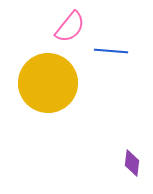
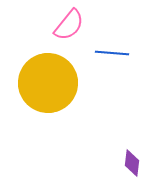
pink semicircle: moved 1 px left, 2 px up
blue line: moved 1 px right, 2 px down
